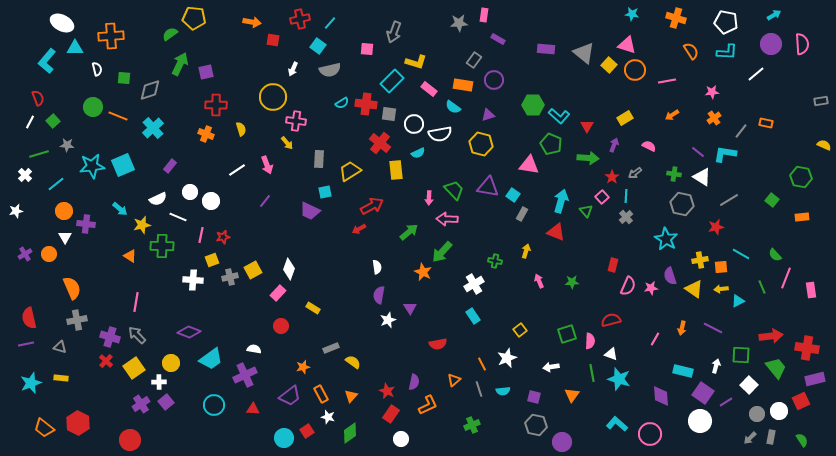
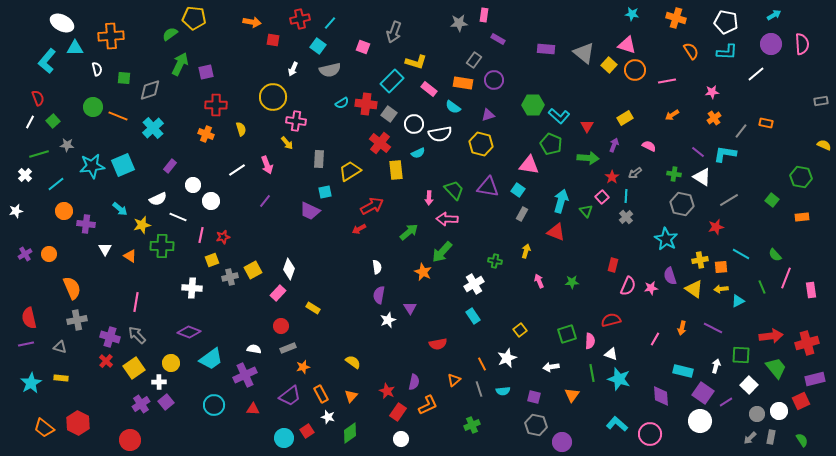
pink square at (367, 49): moved 4 px left, 2 px up; rotated 16 degrees clockwise
orange rectangle at (463, 85): moved 2 px up
gray square at (389, 114): rotated 28 degrees clockwise
white circle at (190, 192): moved 3 px right, 7 px up
cyan square at (513, 195): moved 5 px right, 5 px up
white triangle at (65, 237): moved 40 px right, 12 px down
white cross at (193, 280): moved 1 px left, 8 px down
gray rectangle at (331, 348): moved 43 px left
red cross at (807, 348): moved 5 px up; rotated 25 degrees counterclockwise
cyan star at (31, 383): rotated 10 degrees counterclockwise
red rectangle at (391, 414): moved 7 px right, 2 px up
